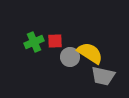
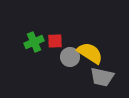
gray trapezoid: moved 1 px left, 1 px down
